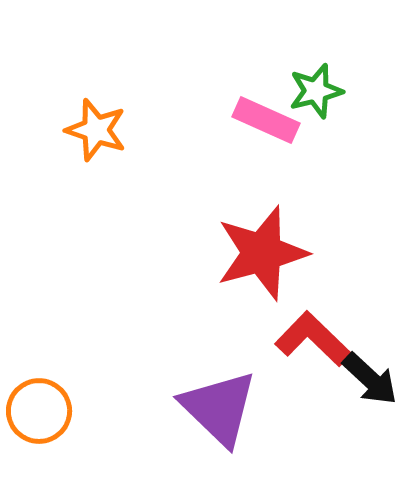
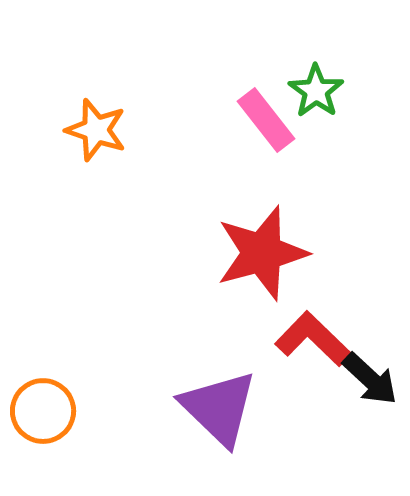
green star: rotated 22 degrees counterclockwise
pink rectangle: rotated 28 degrees clockwise
orange circle: moved 4 px right
